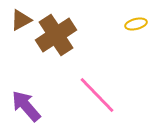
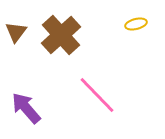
brown triangle: moved 5 px left, 12 px down; rotated 25 degrees counterclockwise
brown cross: moved 5 px right; rotated 9 degrees counterclockwise
purple arrow: moved 2 px down
